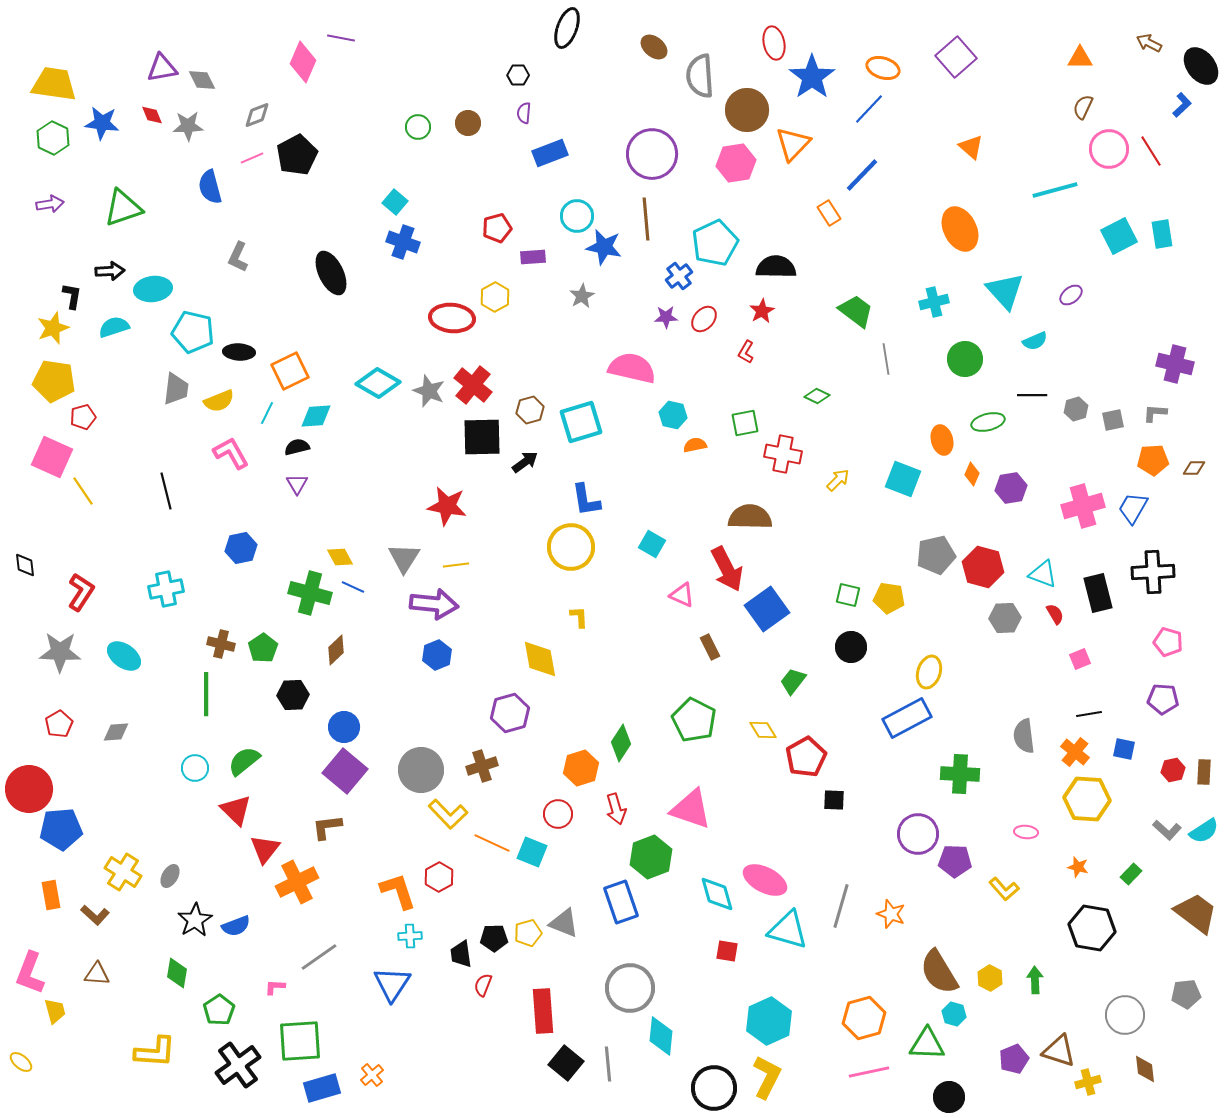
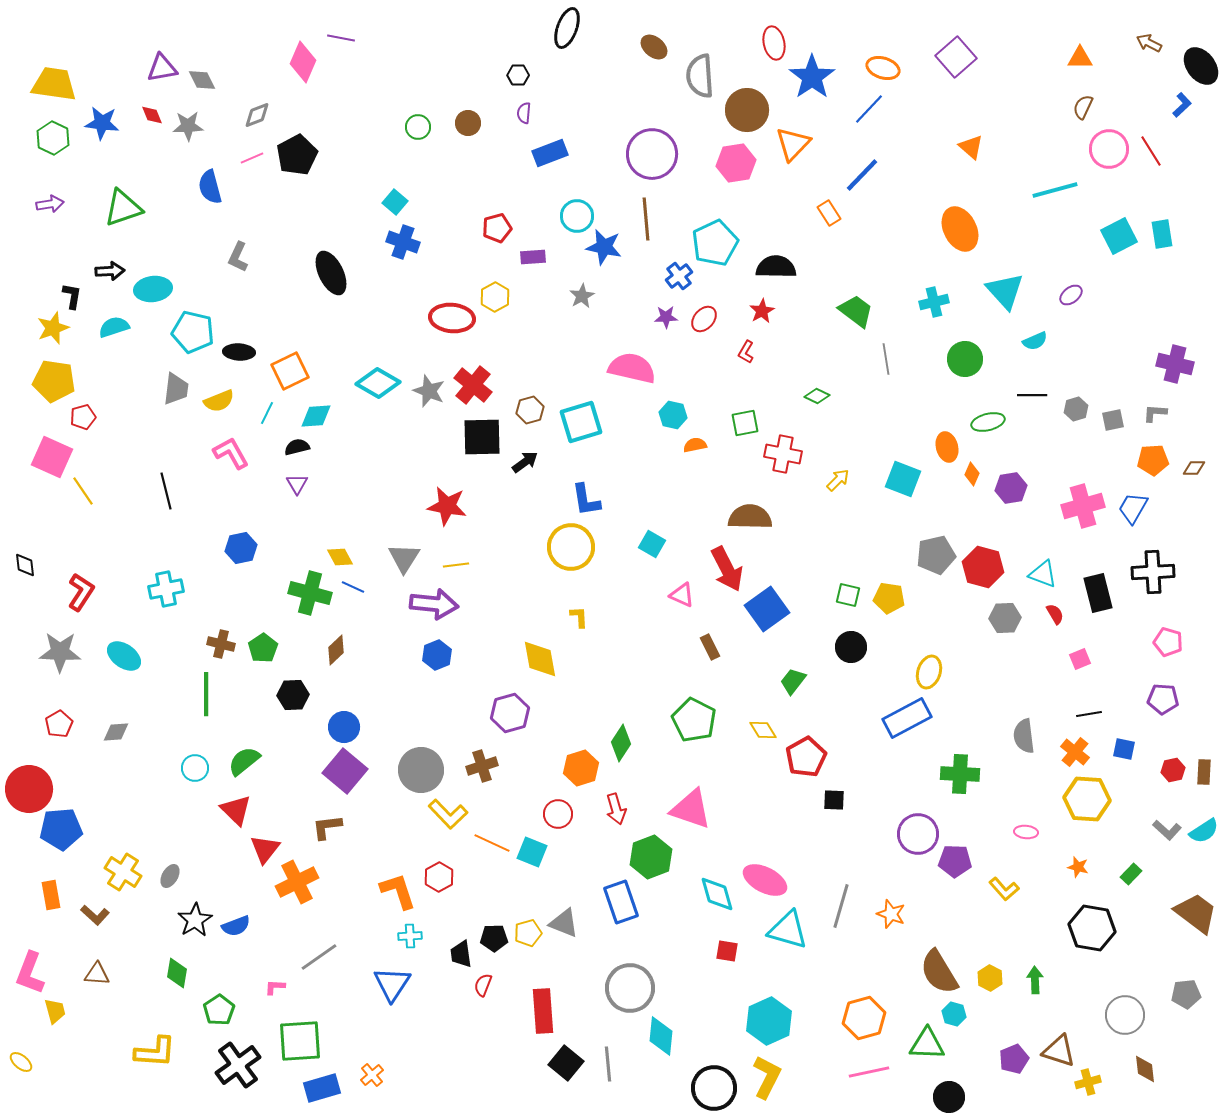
orange ellipse at (942, 440): moved 5 px right, 7 px down
